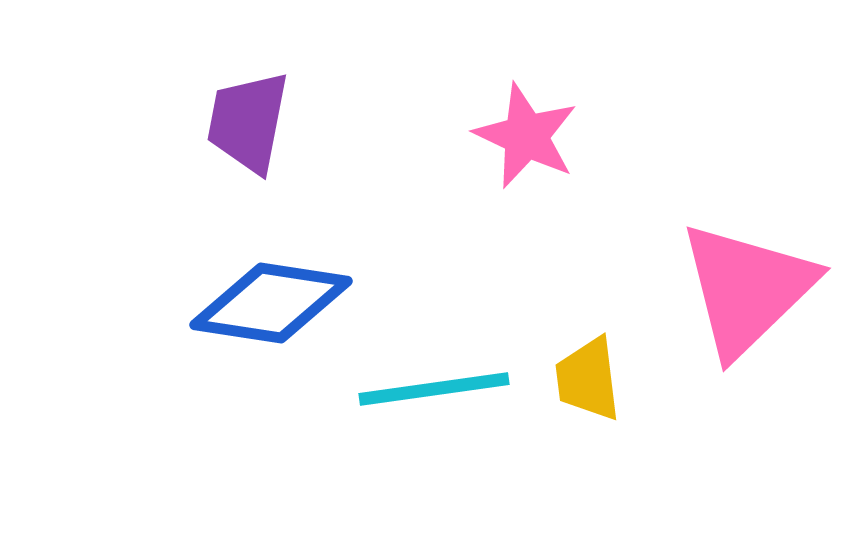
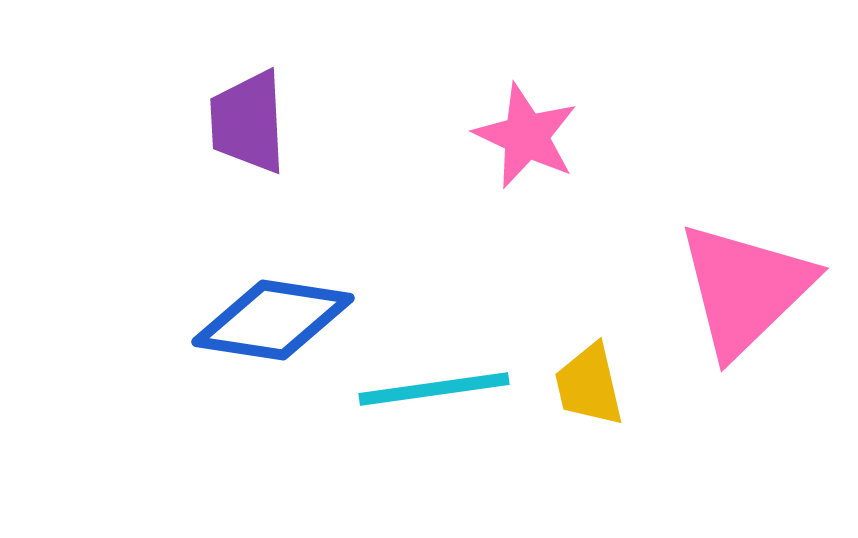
purple trapezoid: rotated 14 degrees counterclockwise
pink triangle: moved 2 px left
blue diamond: moved 2 px right, 17 px down
yellow trapezoid: moved 1 px right, 6 px down; rotated 6 degrees counterclockwise
